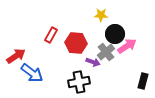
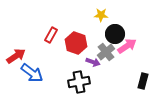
red hexagon: rotated 15 degrees clockwise
